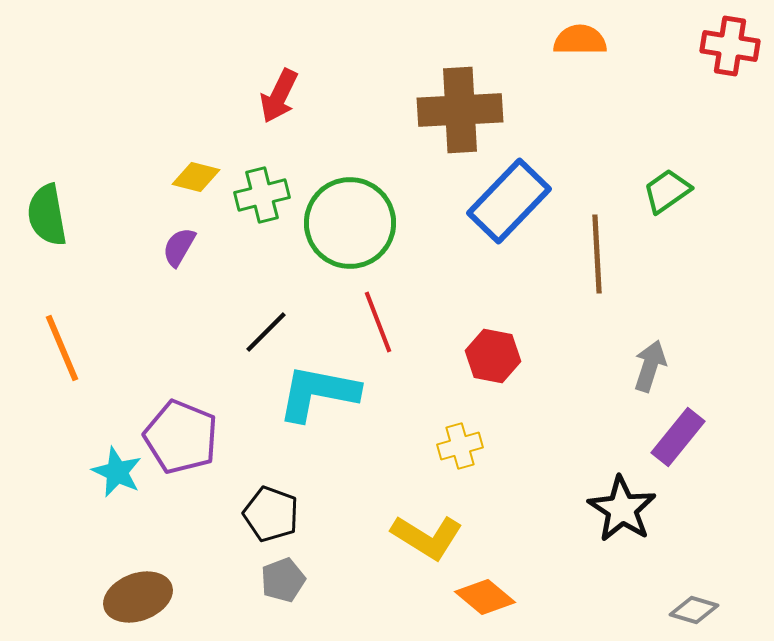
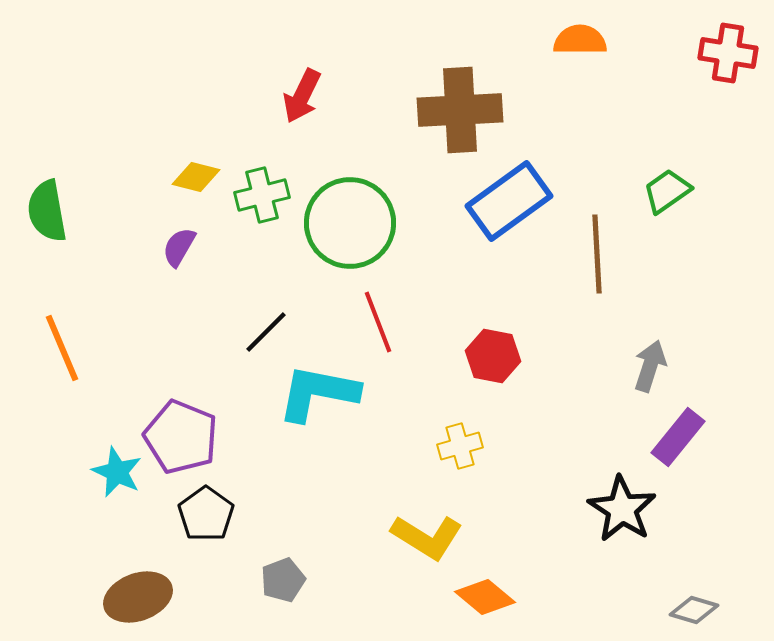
red cross: moved 2 px left, 7 px down
red arrow: moved 23 px right
blue rectangle: rotated 10 degrees clockwise
green semicircle: moved 4 px up
black pentagon: moved 65 px left; rotated 16 degrees clockwise
